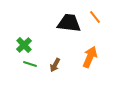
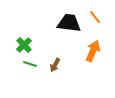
orange arrow: moved 3 px right, 6 px up
